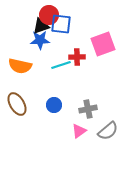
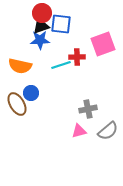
red circle: moved 7 px left, 2 px up
blue circle: moved 23 px left, 12 px up
pink triangle: rotated 21 degrees clockwise
